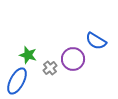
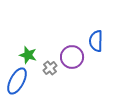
blue semicircle: rotated 60 degrees clockwise
purple circle: moved 1 px left, 2 px up
